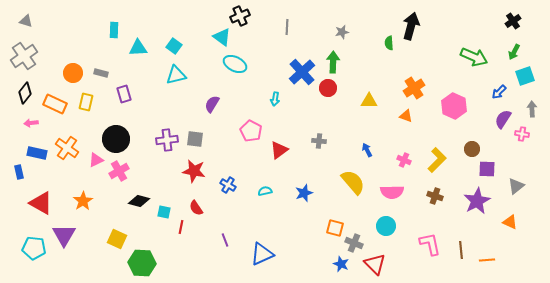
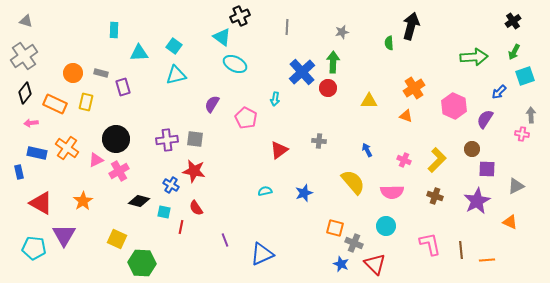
cyan triangle at (138, 48): moved 1 px right, 5 px down
green arrow at (474, 57): rotated 28 degrees counterclockwise
purple rectangle at (124, 94): moved 1 px left, 7 px up
gray arrow at (532, 109): moved 1 px left, 6 px down
purple semicircle at (503, 119): moved 18 px left
pink pentagon at (251, 131): moved 5 px left, 13 px up
blue cross at (228, 185): moved 57 px left
gray triangle at (516, 186): rotated 12 degrees clockwise
